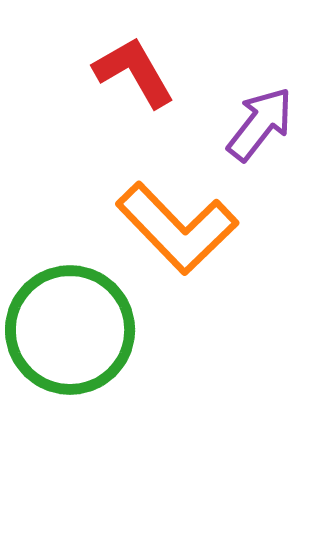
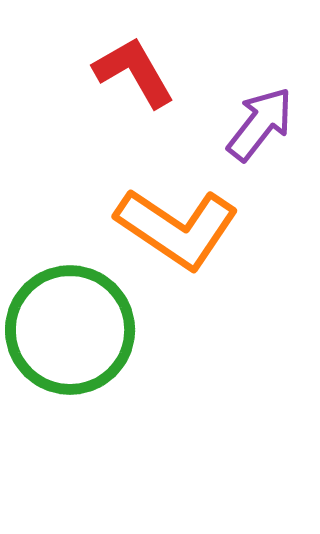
orange L-shape: rotated 12 degrees counterclockwise
